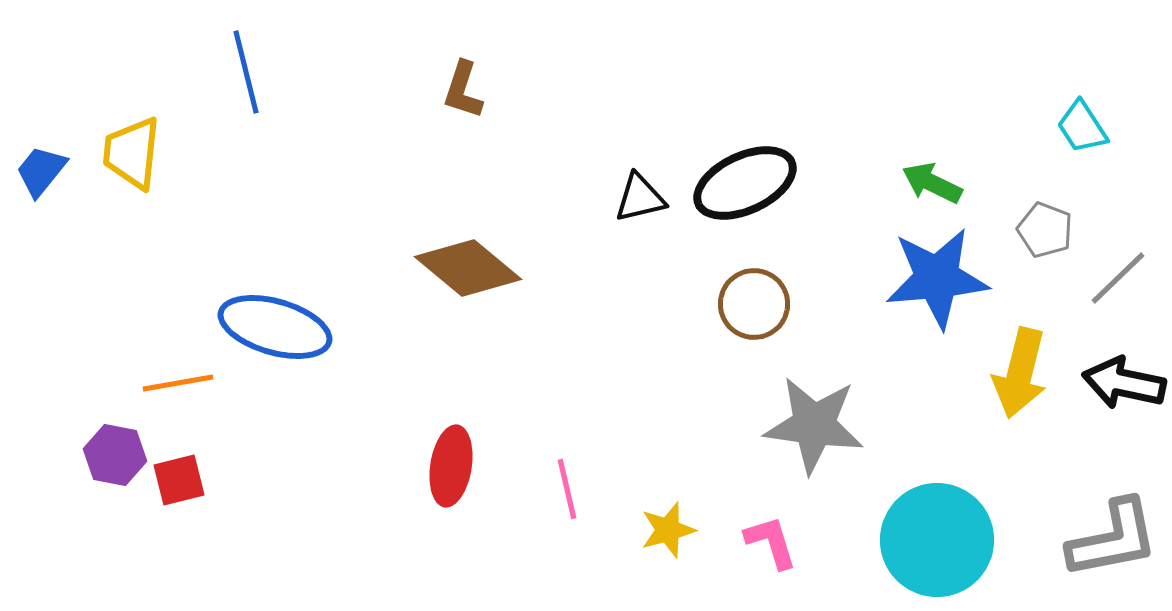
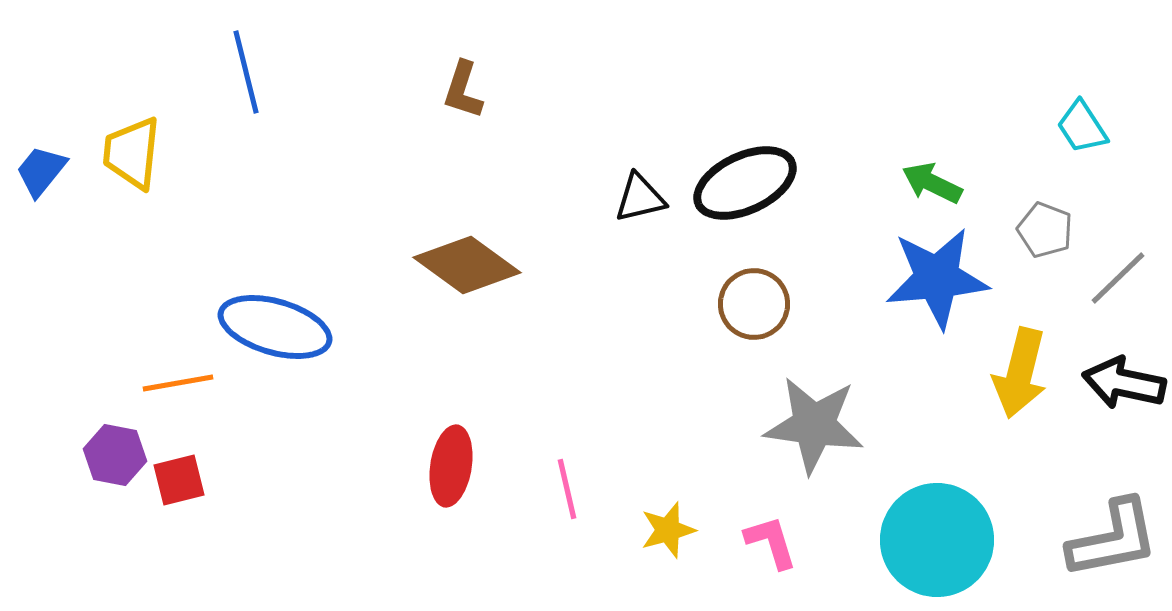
brown diamond: moved 1 px left, 3 px up; rotated 4 degrees counterclockwise
